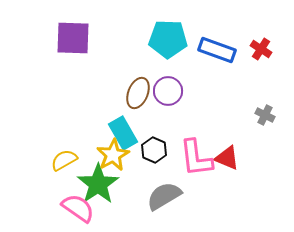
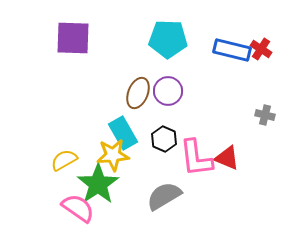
blue rectangle: moved 15 px right; rotated 6 degrees counterclockwise
gray cross: rotated 12 degrees counterclockwise
black hexagon: moved 10 px right, 11 px up
yellow star: rotated 24 degrees clockwise
